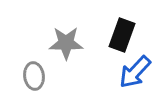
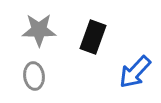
black rectangle: moved 29 px left, 2 px down
gray star: moved 27 px left, 13 px up
